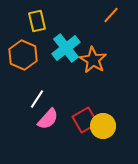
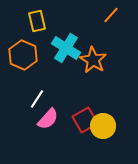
cyan cross: rotated 20 degrees counterclockwise
